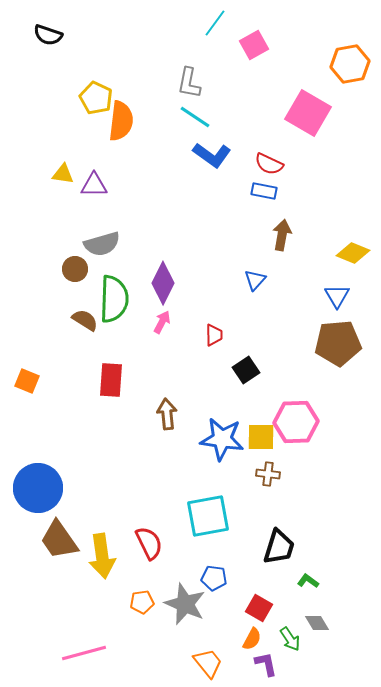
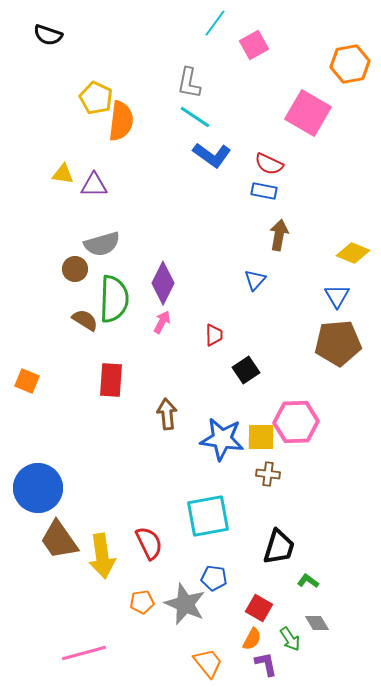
brown arrow at (282, 235): moved 3 px left
